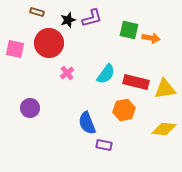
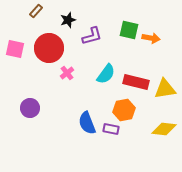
brown rectangle: moved 1 px left, 1 px up; rotated 64 degrees counterclockwise
purple L-shape: moved 18 px down
red circle: moved 5 px down
purple rectangle: moved 7 px right, 16 px up
